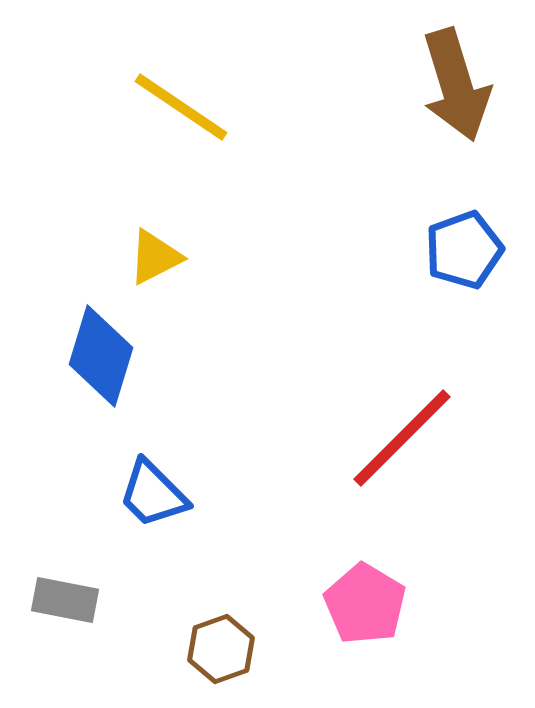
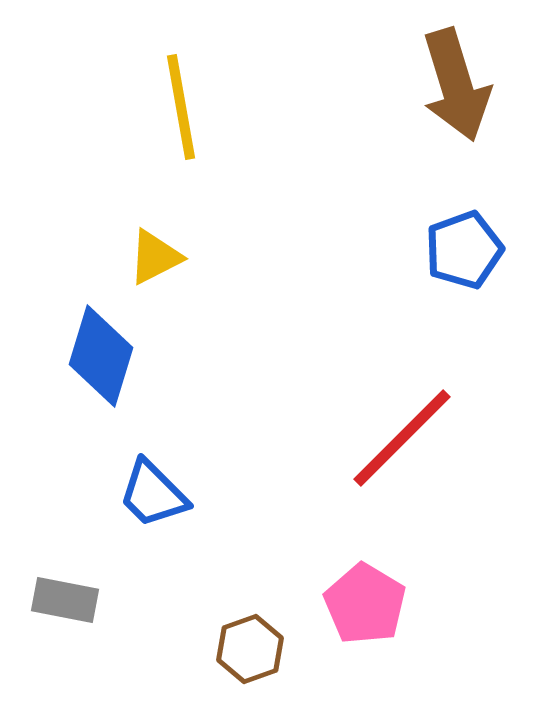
yellow line: rotated 46 degrees clockwise
brown hexagon: moved 29 px right
